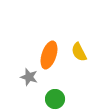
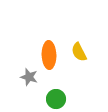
orange ellipse: rotated 20 degrees counterclockwise
green circle: moved 1 px right
